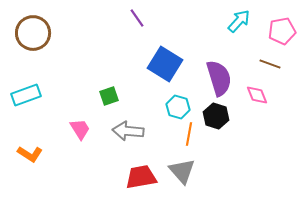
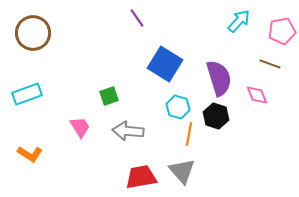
cyan rectangle: moved 1 px right, 1 px up
pink trapezoid: moved 2 px up
